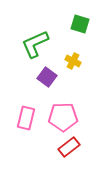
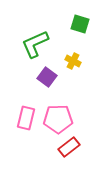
pink pentagon: moved 5 px left, 2 px down
